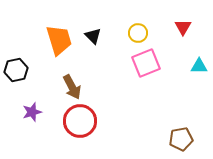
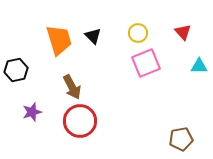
red triangle: moved 5 px down; rotated 12 degrees counterclockwise
